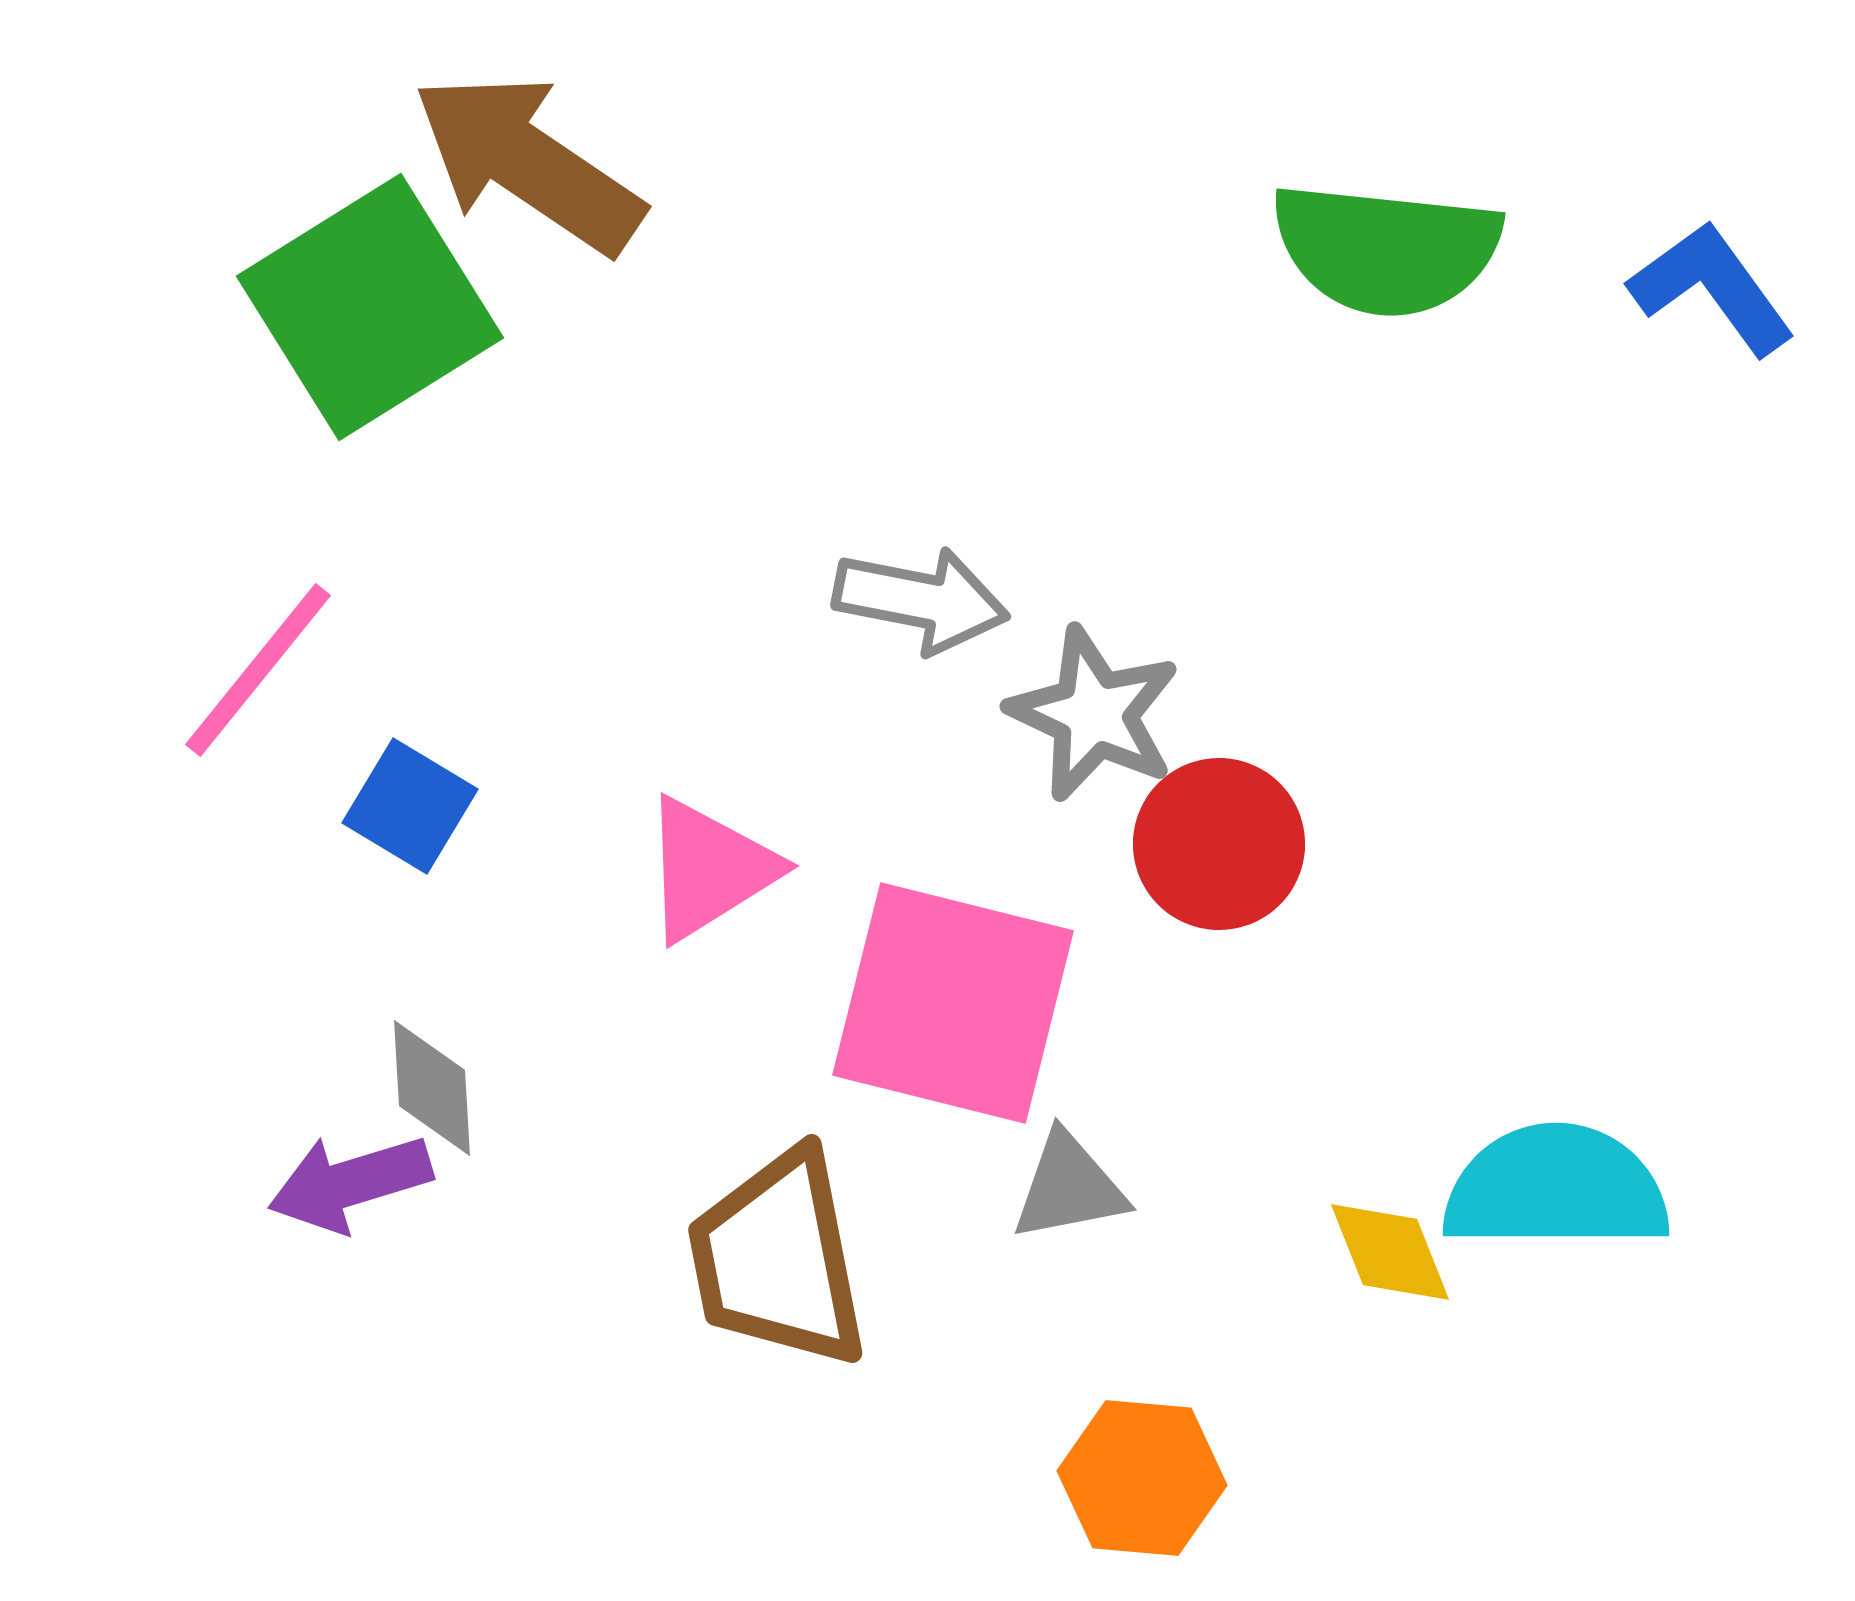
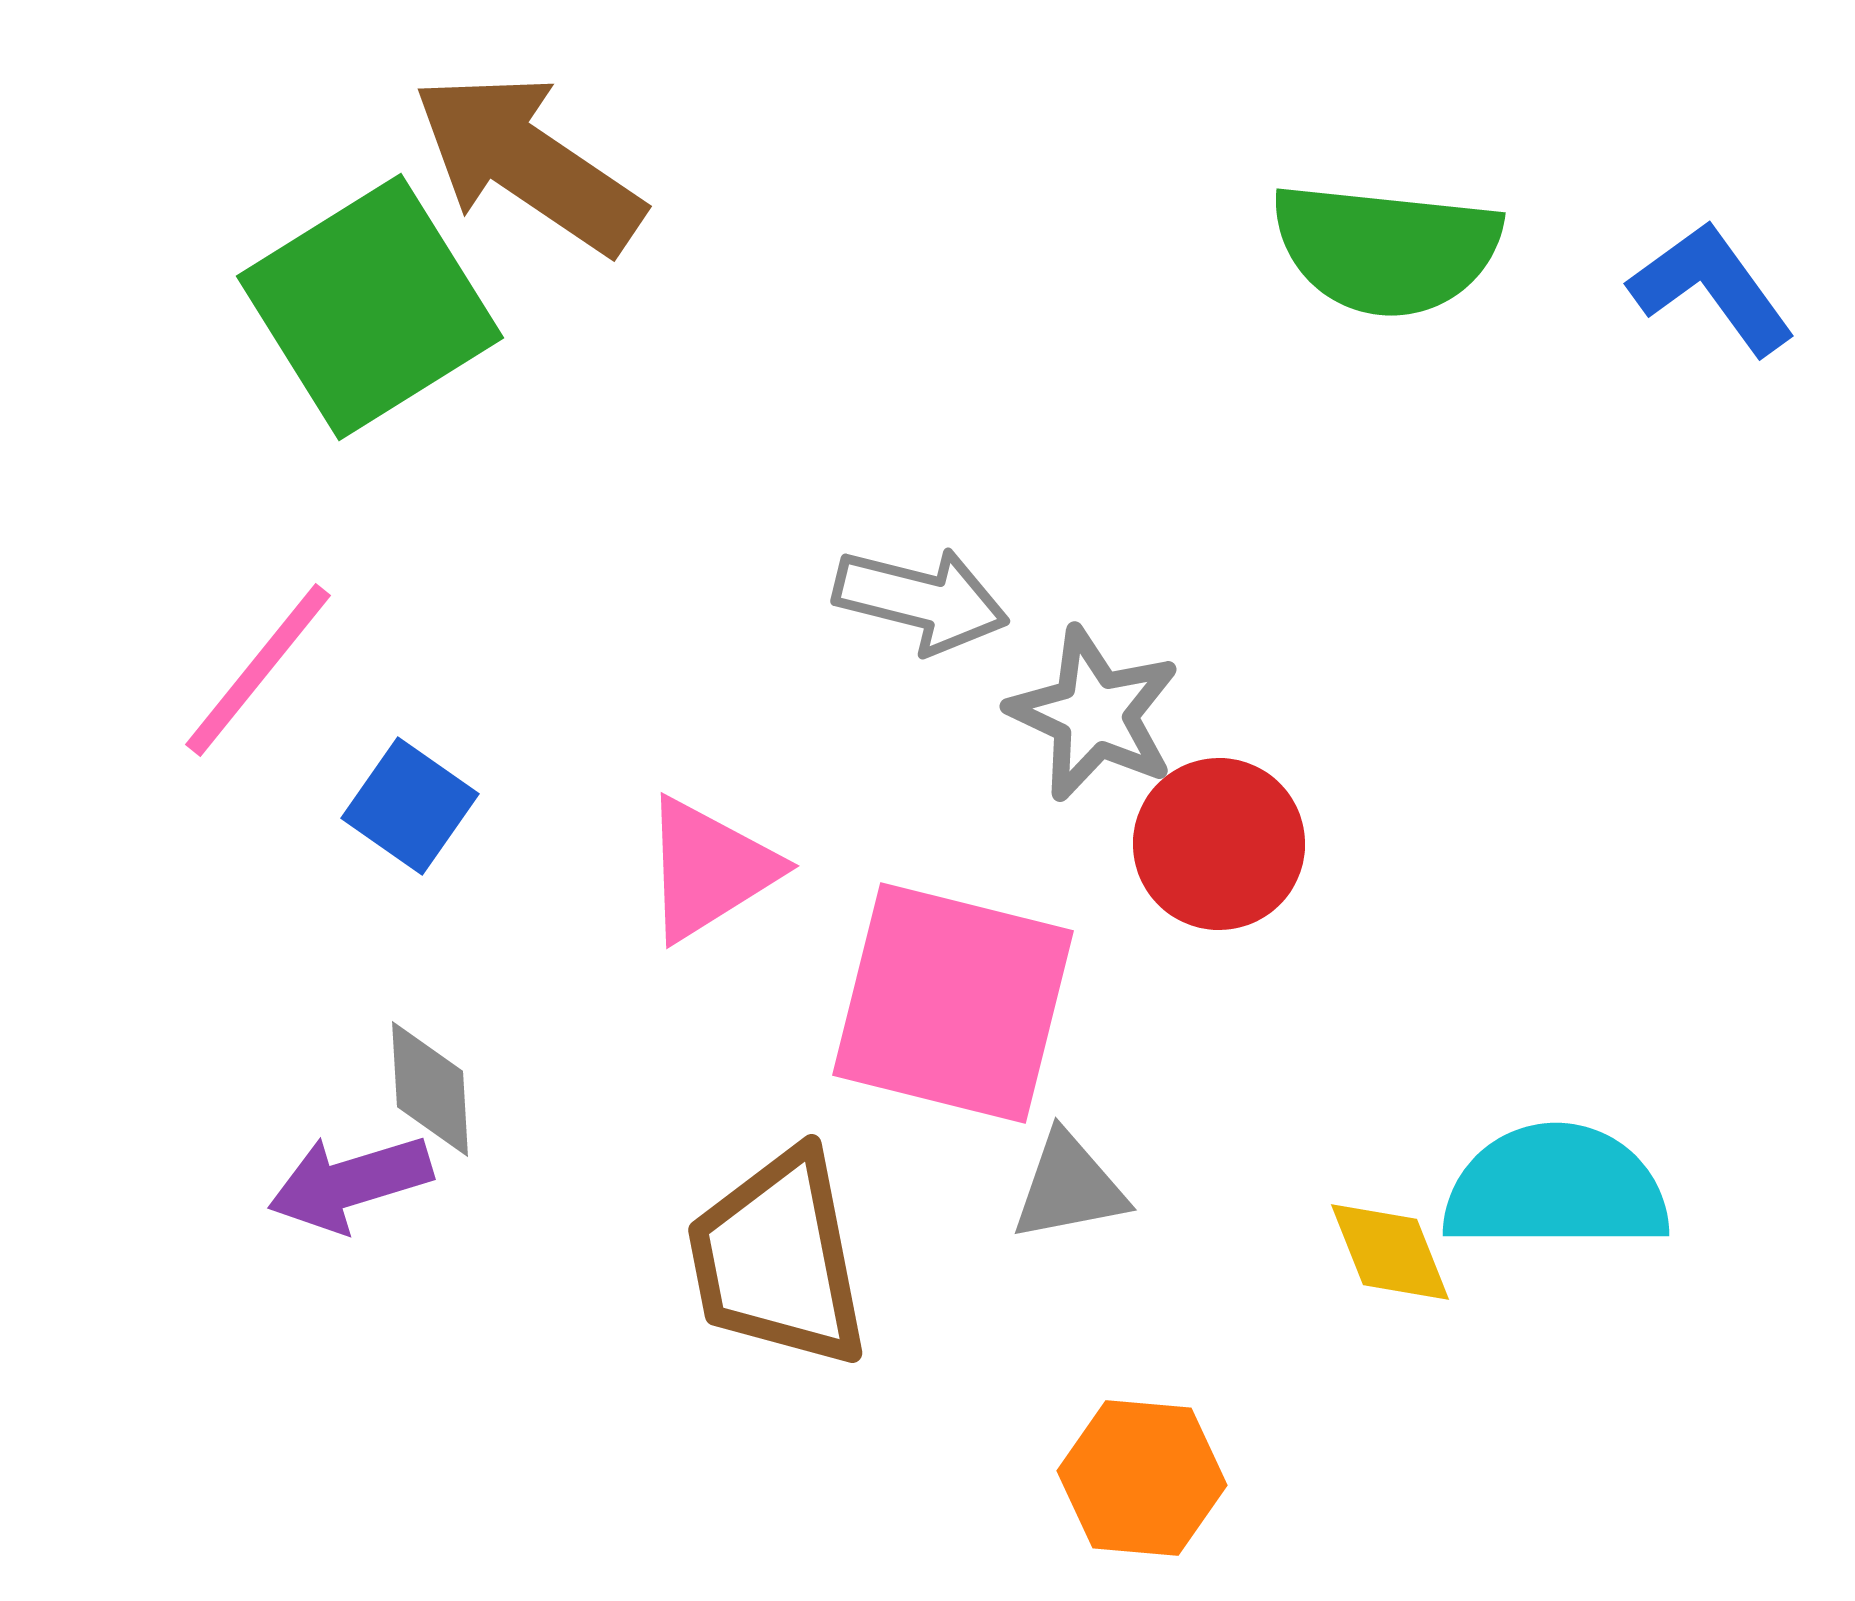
gray arrow: rotated 3 degrees clockwise
blue square: rotated 4 degrees clockwise
gray diamond: moved 2 px left, 1 px down
